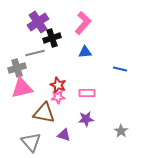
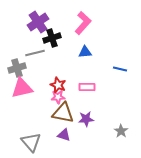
pink rectangle: moved 6 px up
brown triangle: moved 19 px right
